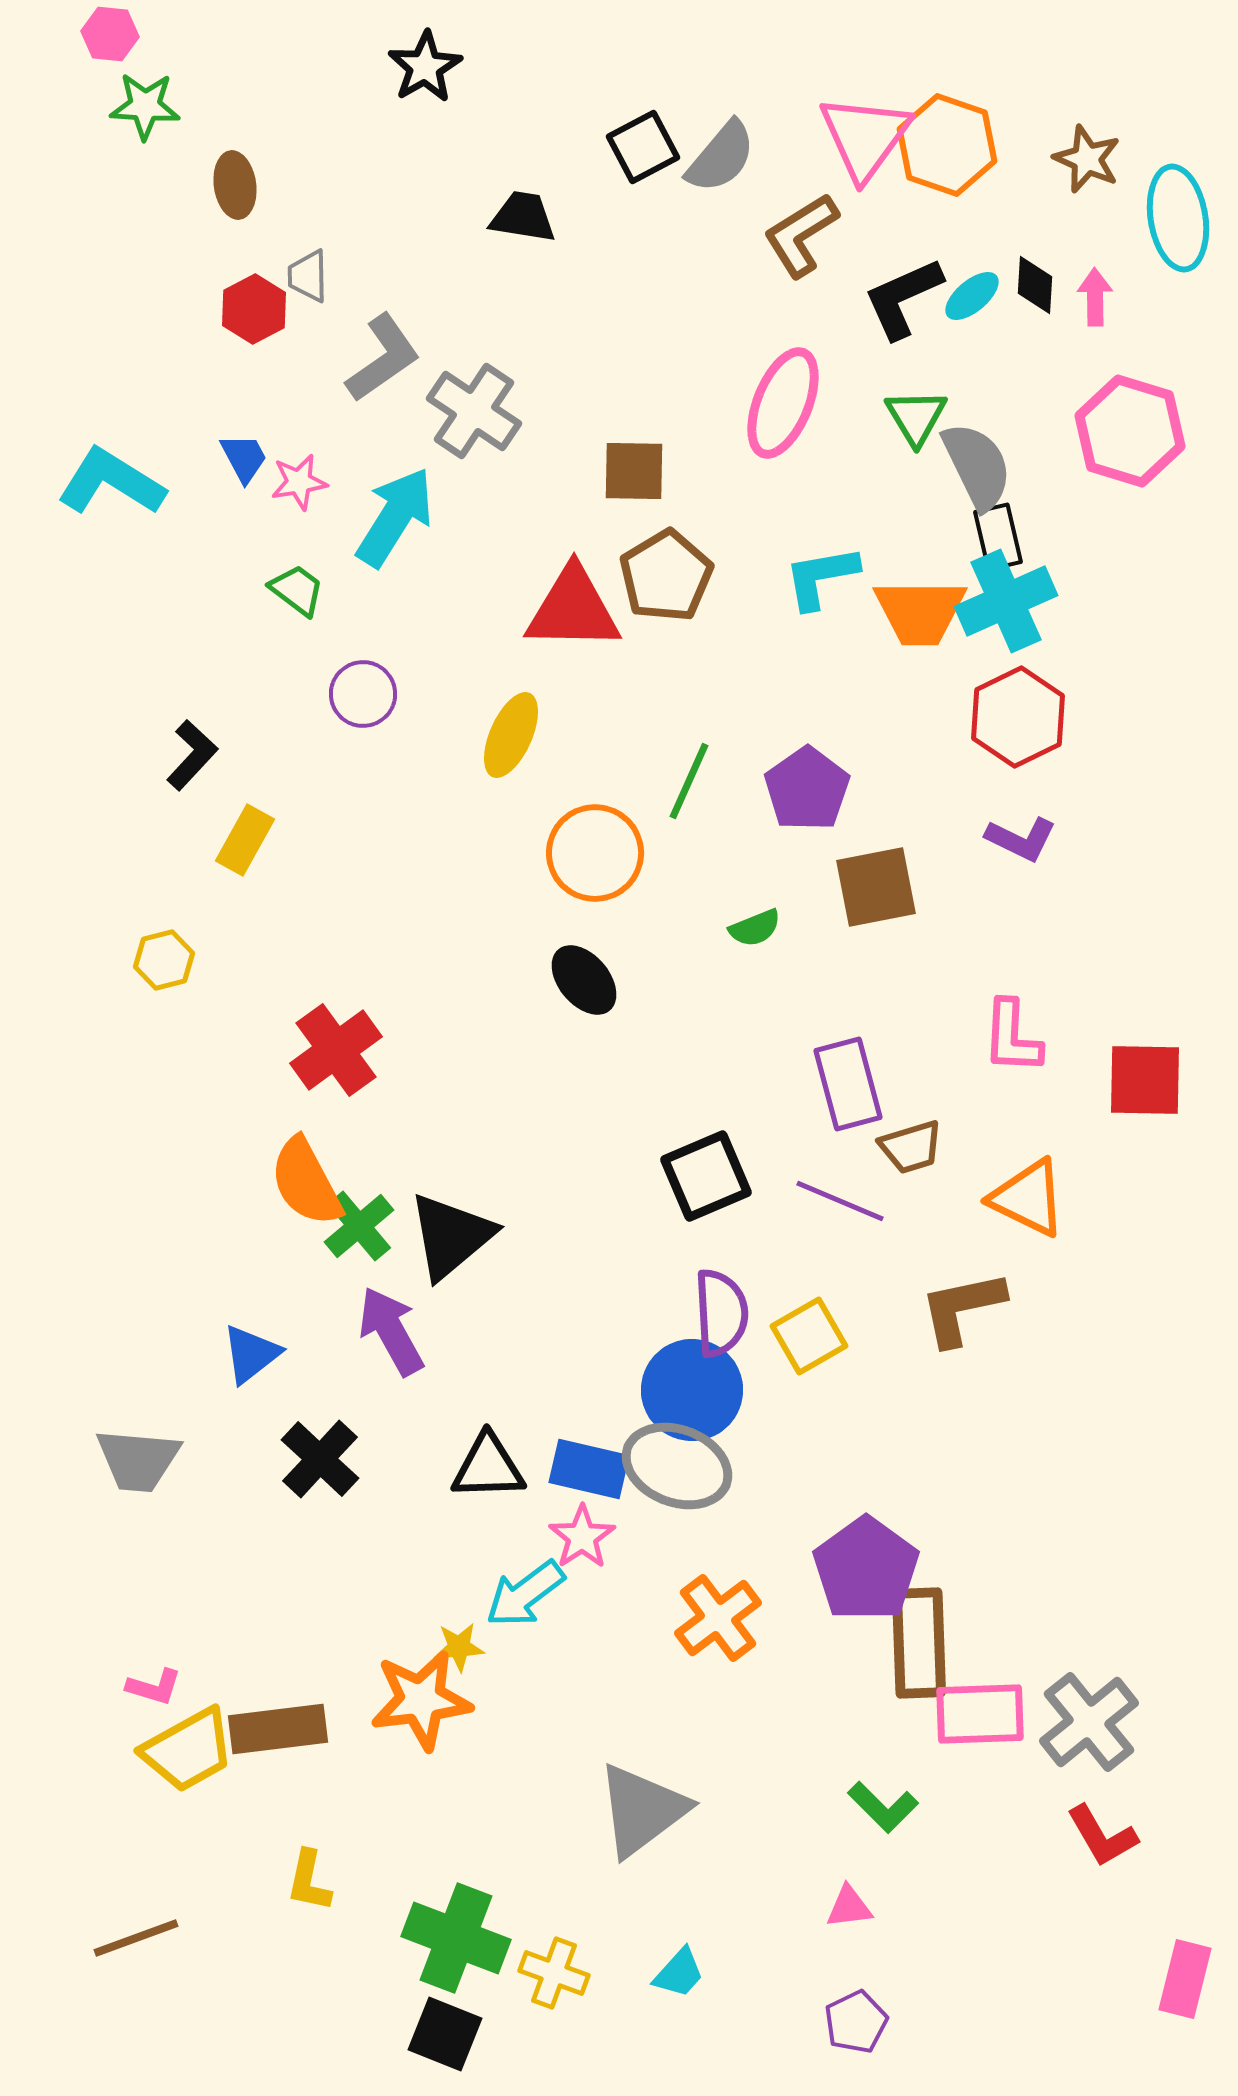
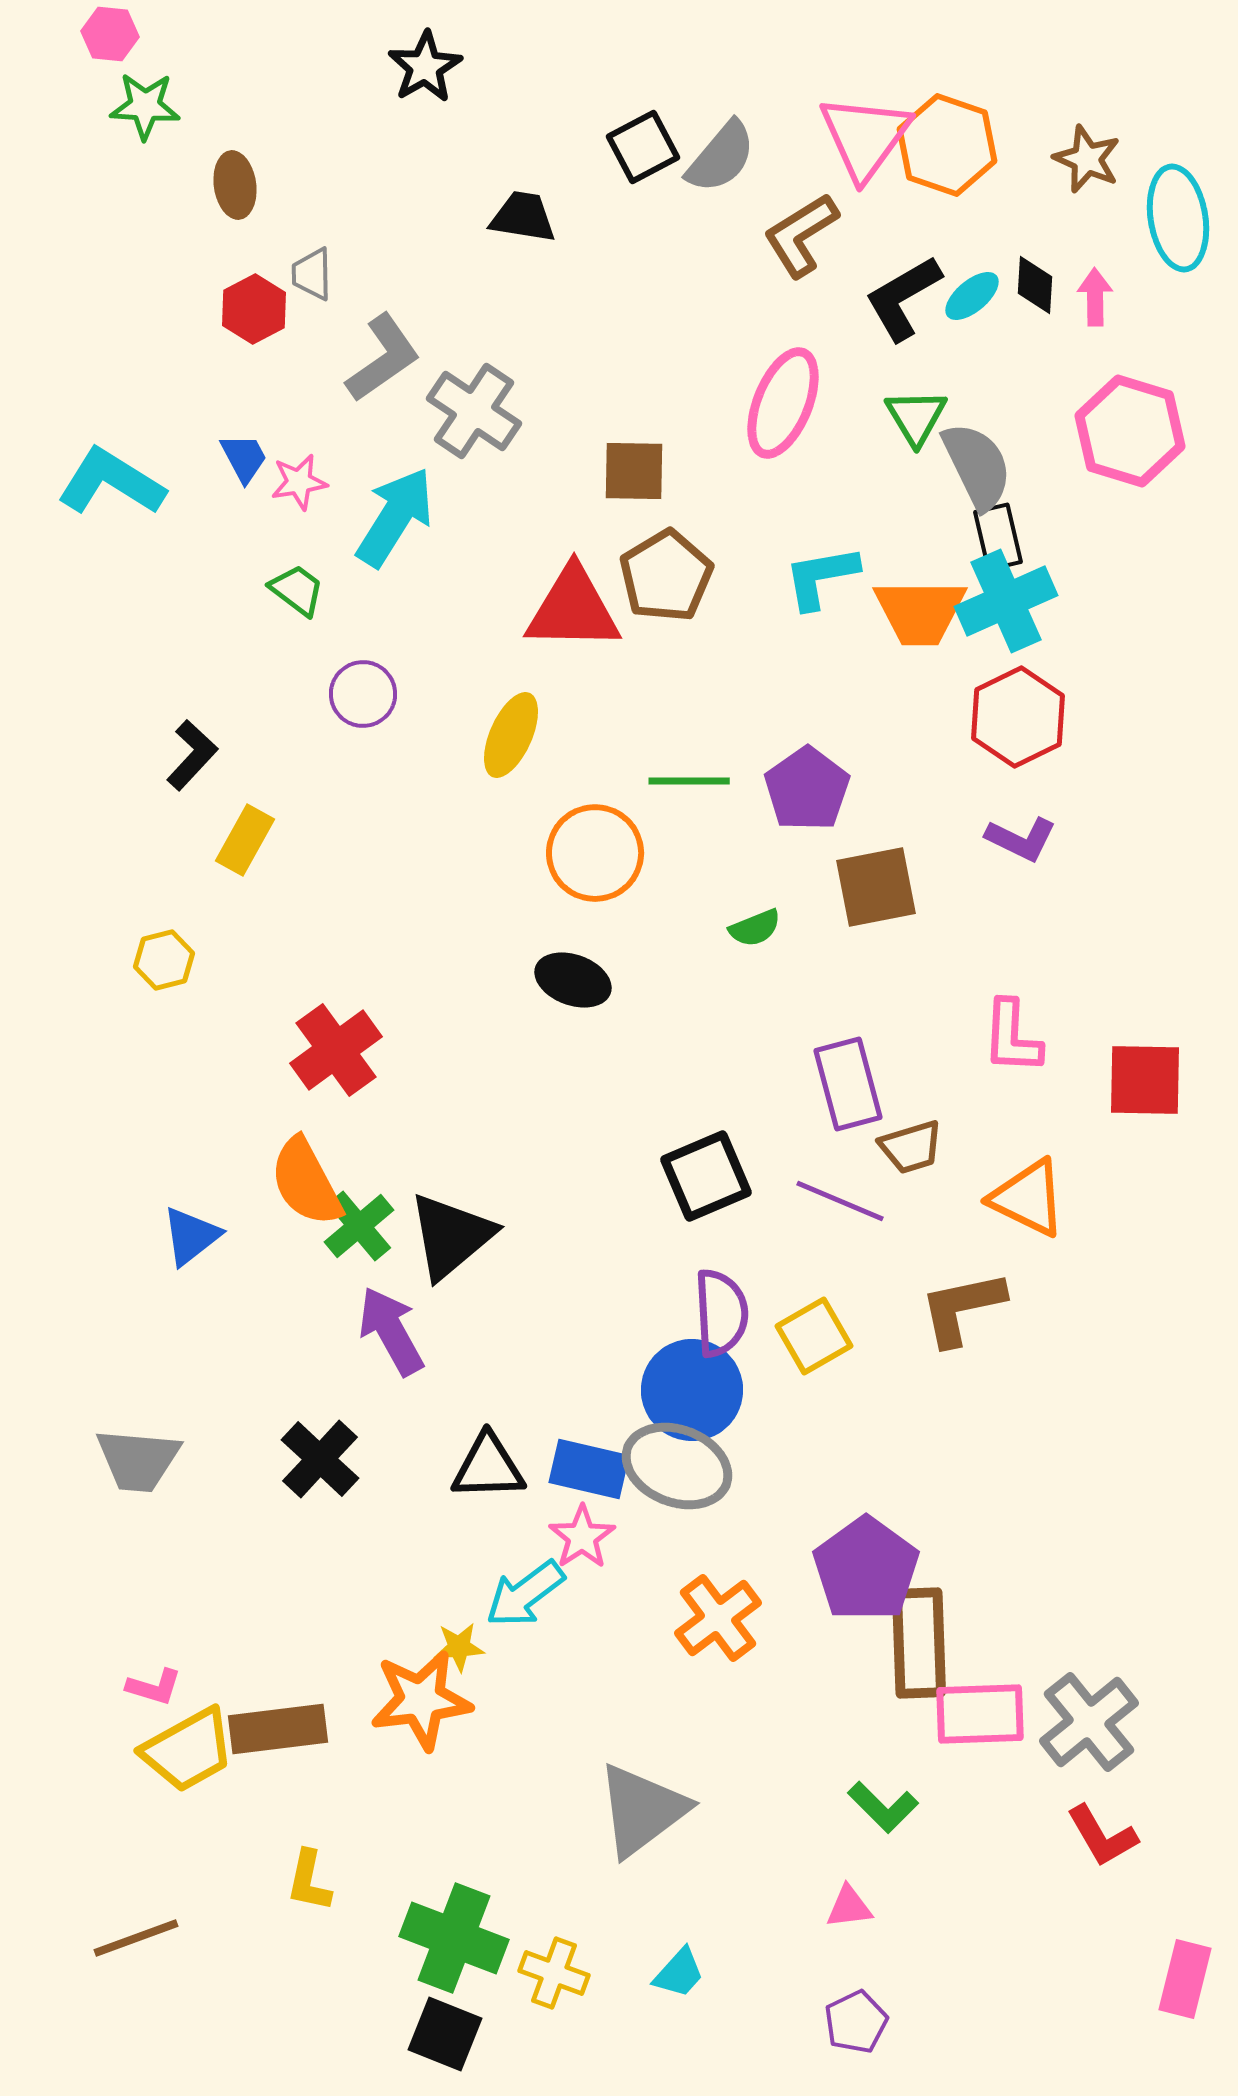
gray trapezoid at (308, 276): moved 4 px right, 2 px up
black L-shape at (903, 298): rotated 6 degrees counterclockwise
green line at (689, 781): rotated 66 degrees clockwise
black ellipse at (584, 980): moved 11 px left; rotated 30 degrees counterclockwise
yellow square at (809, 1336): moved 5 px right
blue triangle at (251, 1354): moved 60 px left, 118 px up
green cross at (456, 1938): moved 2 px left
